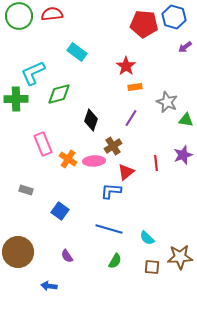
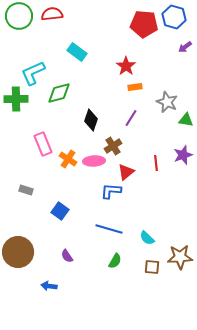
green diamond: moved 1 px up
